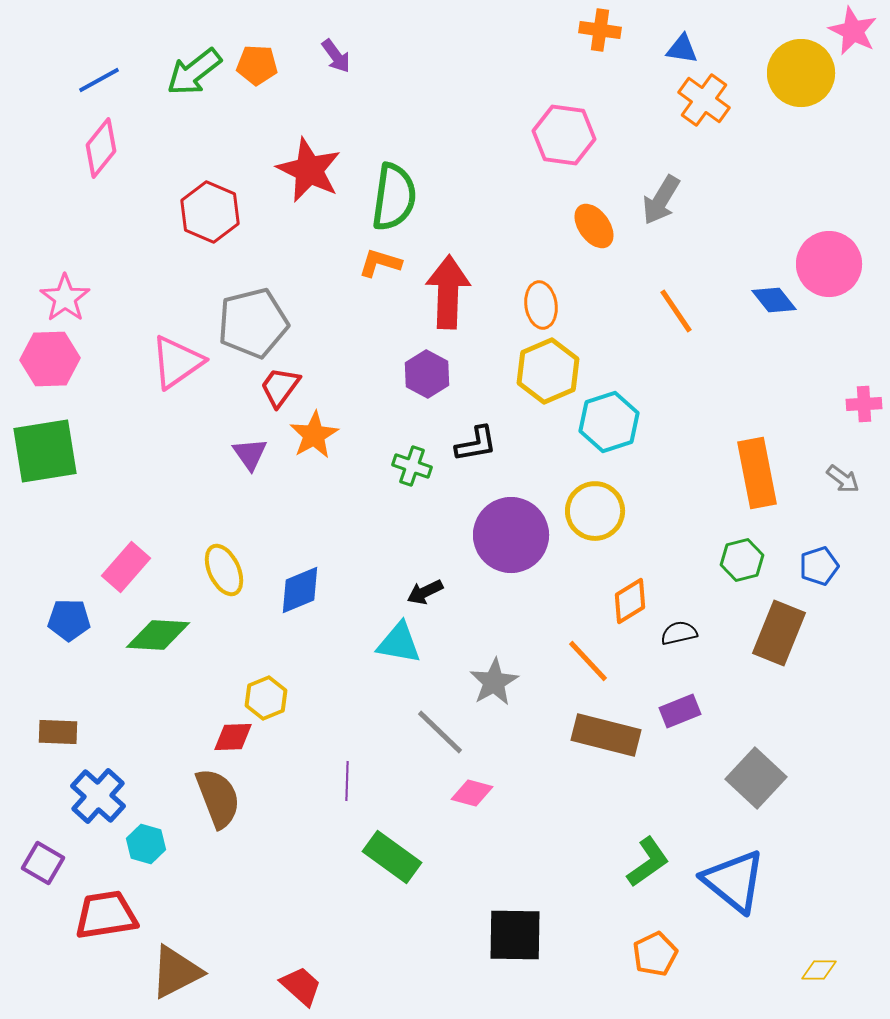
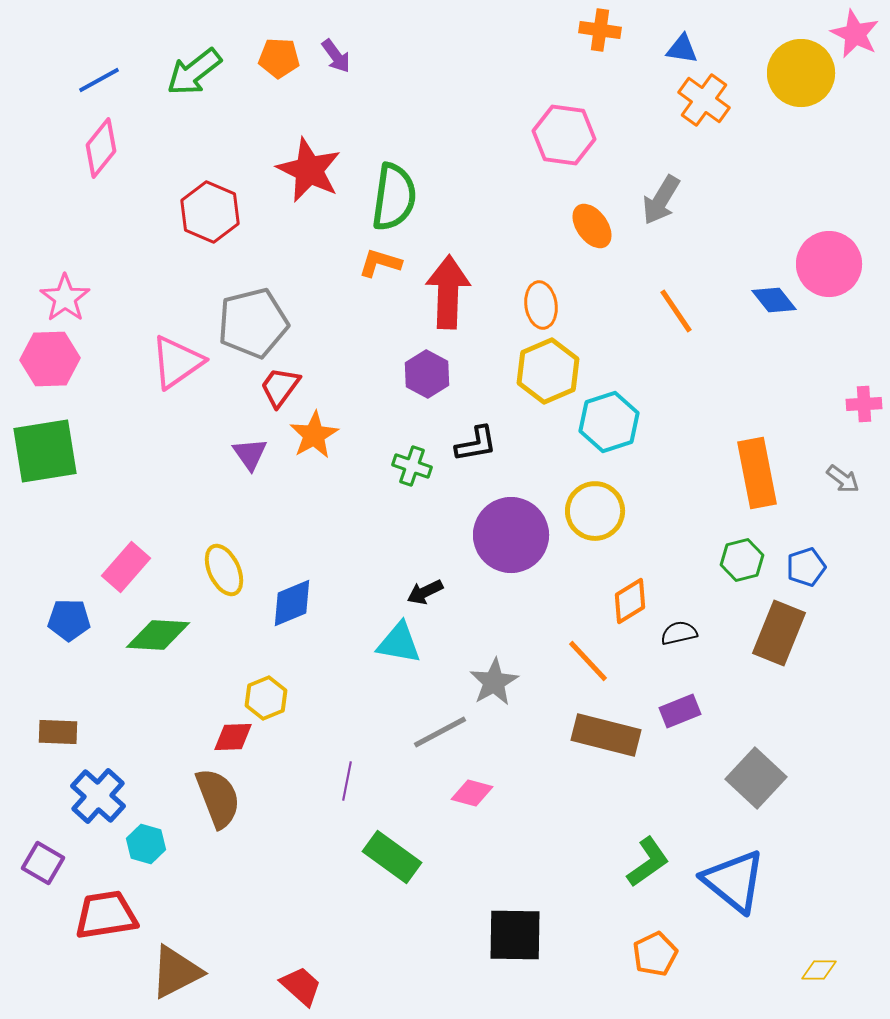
pink star at (853, 31): moved 2 px right, 3 px down
orange pentagon at (257, 65): moved 22 px right, 7 px up
orange ellipse at (594, 226): moved 2 px left
blue pentagon at (819, 566): moved 13 px left, 1 px down
blue diamond at (300, 590): moved 8 px left, 13 px down
gray line at (440, 732): rotated 72 degrees counterclockwise
purple line at (347, 781): rotated 9 degrees clockwise
